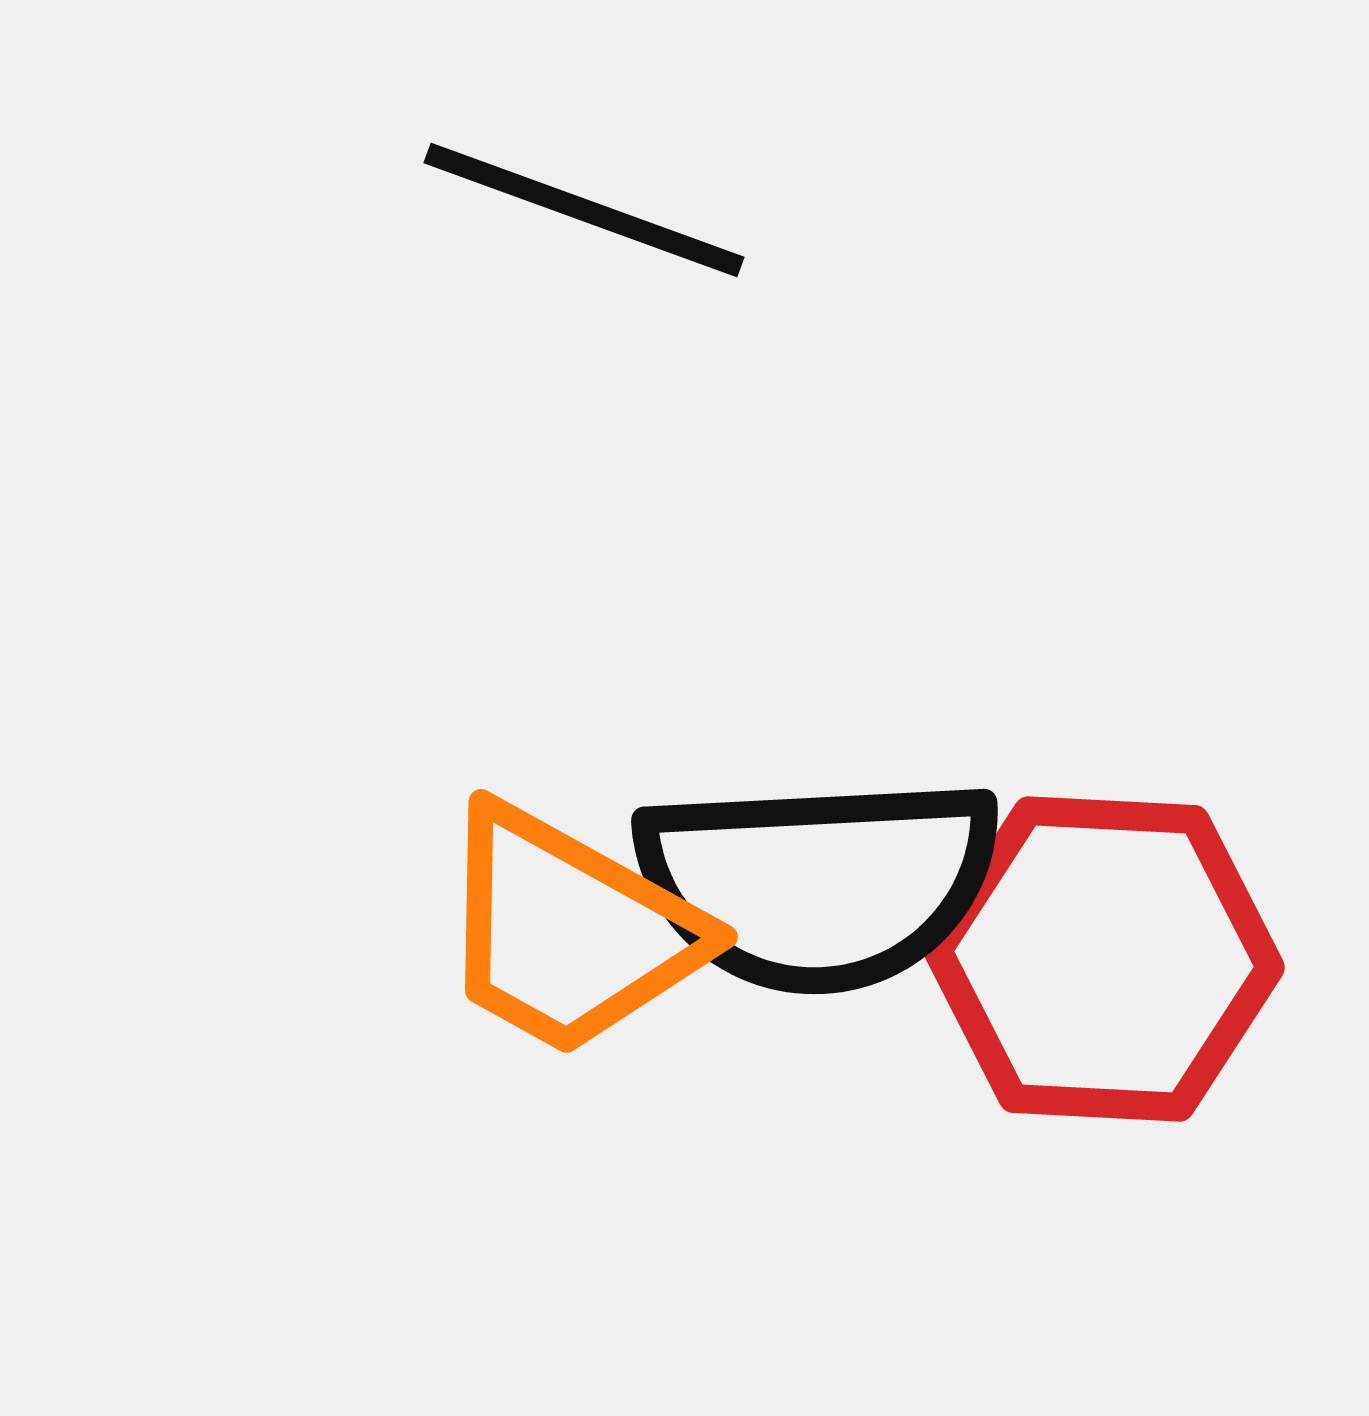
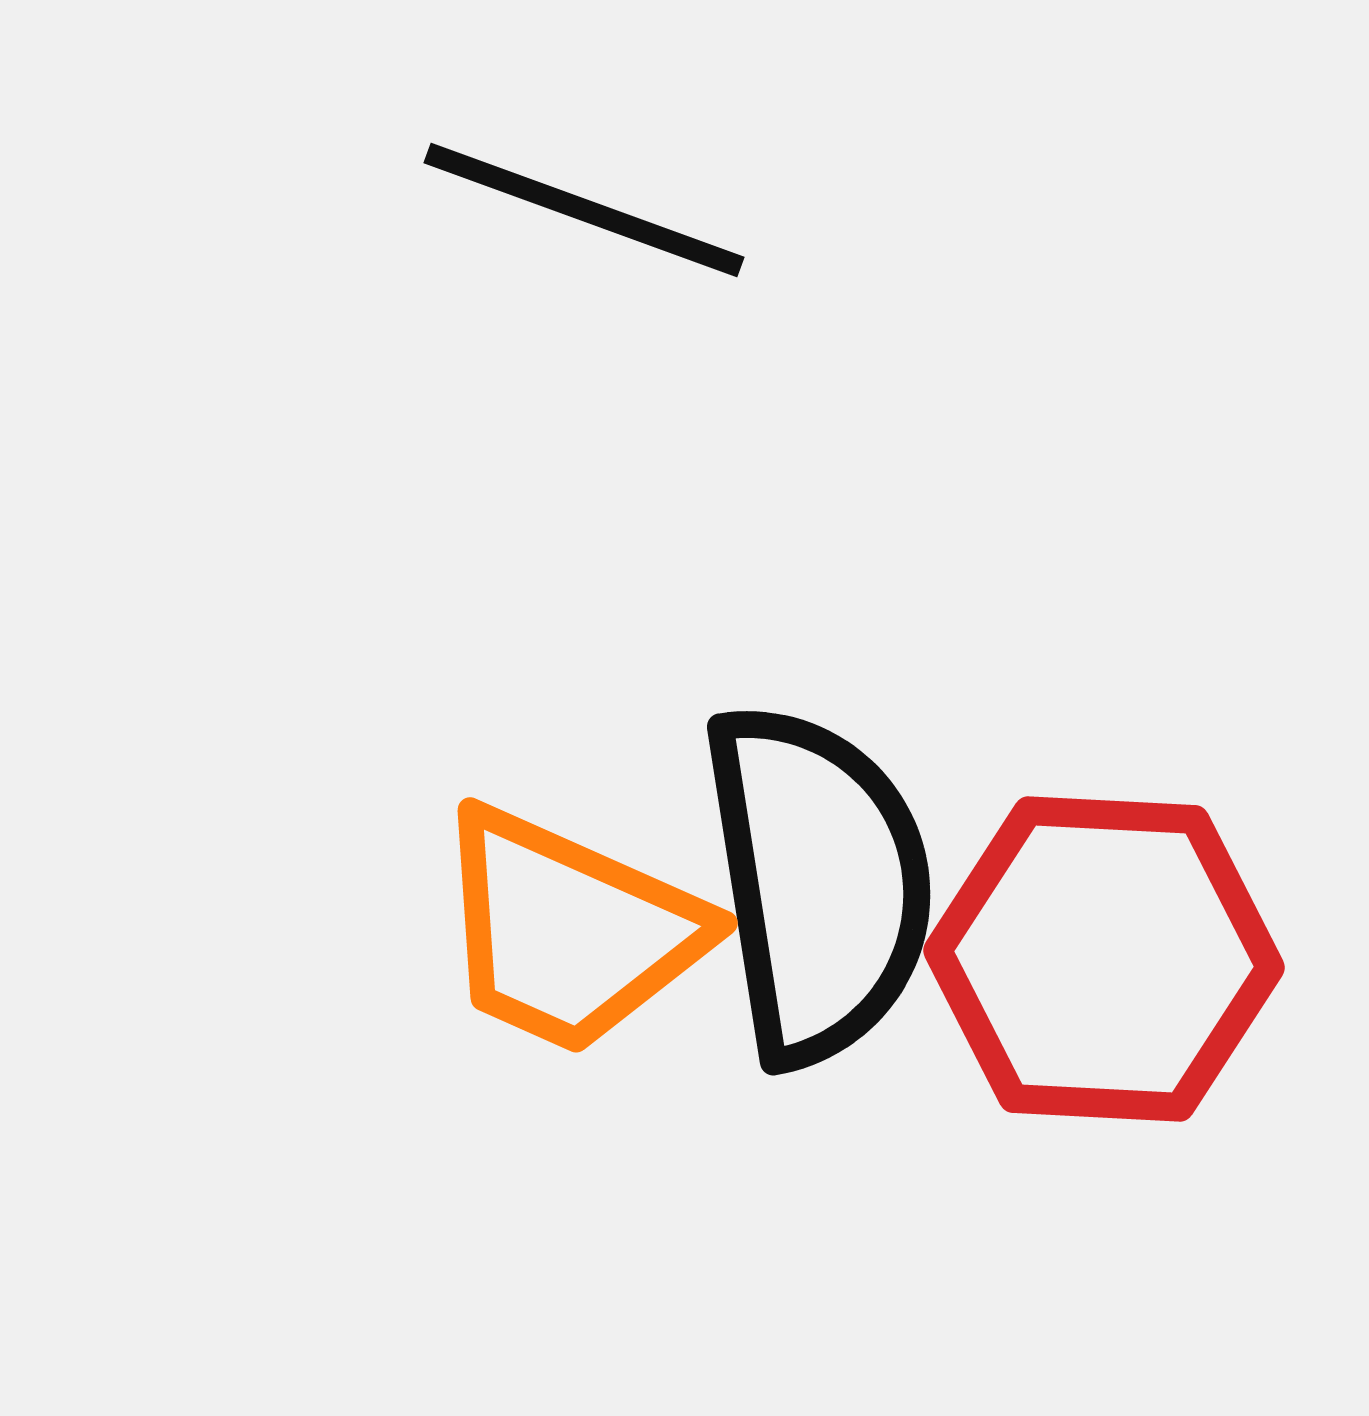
black semicircle: rotated 96 degrees counterclockwise
orange trapezoid: rotated 5 degrees counterclockwise
